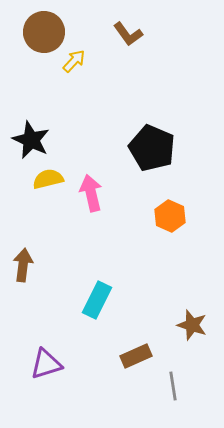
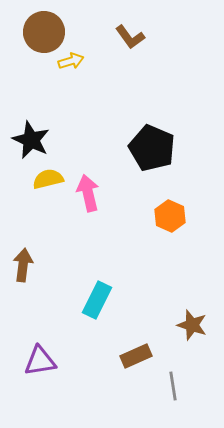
brown L-shape: moved 2 px right, 3 px down
yellow arrow: moved 3 px left; rotated 30 degrees clockwise
pink arrow: moved 3 px left
purple triangle: moved 6 px left, 3 px up; rotated 8 degrees clockwise
